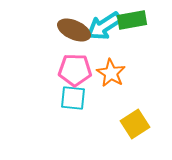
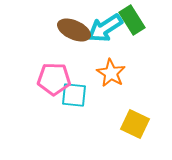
green rectangle: rotated 68 degrees clockwise
cyan arrow: moved 1 px right, 2 px down
pink pentagon: moved 21 px left, 9 px down
cyan square: moved 1 px right, 3 px up
yellow square: rotated 32 degrees counterclockwise
